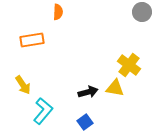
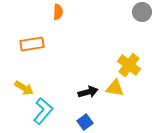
orange rectangle: moved 4 px down
yellow arrow: moved 1 px right, 3 px down; rotated 24 degrees counterclockwise
